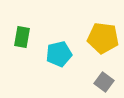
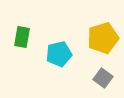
yellow pentagon: rotated 24 degrees counterclockwise
gray square: moved 1 px left, 4 px up
